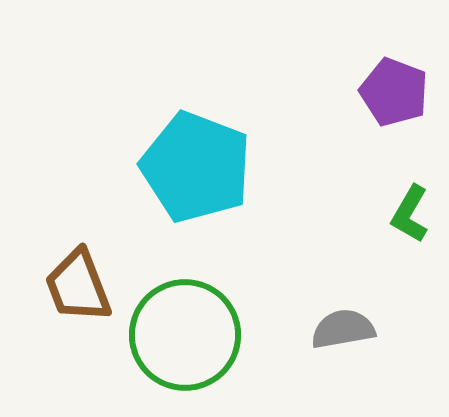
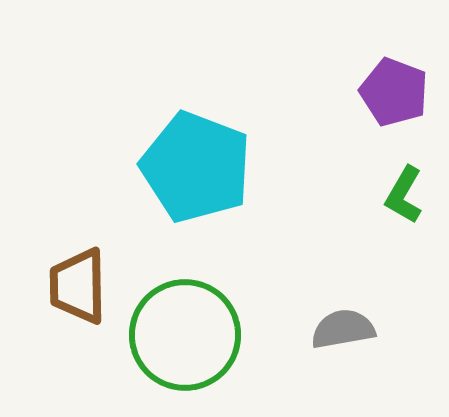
green L-shape: moved 6 px left, 19 px up
brown trapezoid: rotated 20 degrees clockwise
